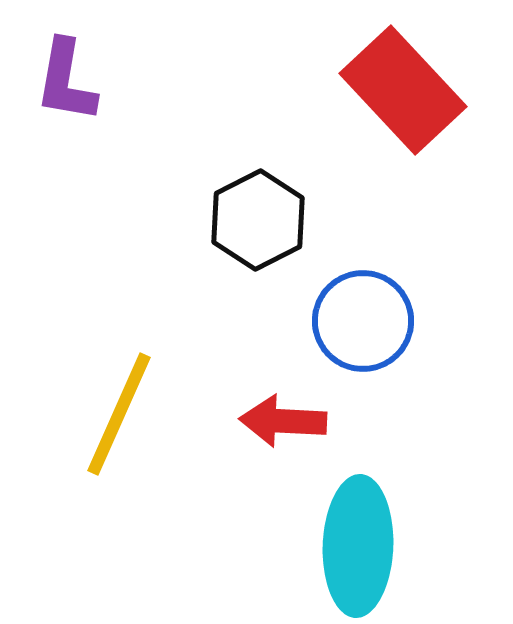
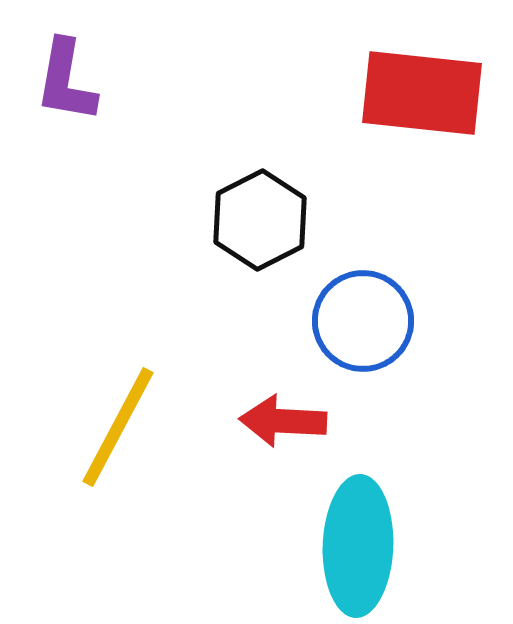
red rectangle: moved 19 px right, 3 px down; rotated 41 degrees counterclockwise
black hexagon: moved 2 px right
yellow line: moved 1 px left, 13 px down; rotated 4 degrees clockwise
